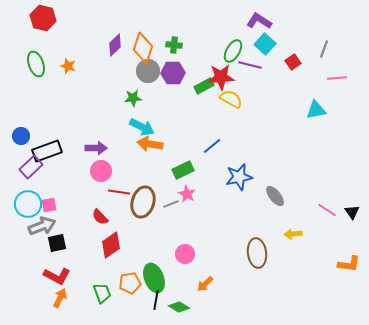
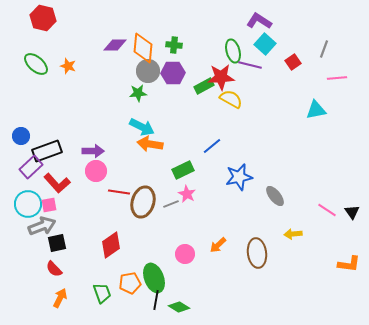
purple diamond at (115, 45): rotated 45 degrees clockwise
orange diamond at (143, 48): rotated 12 degrees counterclockwise
green ellipse at (233, 51): rotated 45 degrees counterclockwise
green ellipse at (36, 64): rotated 30 degrees counterclockwise
green star at (133, 98): moved 5 px right, 5 px up
purple arrow at (96, 148): moved 3 px left, 3 px down
pink circle at (101, 171): moved 5 px left
red semicircle at (100, 217): moved 46 px left, 52 px down
red L-shape at (57, 276): moved 93 px up; rotated 20 degrees clockwise
orange arrow at (205, 284): moved 13 px right, 39 px up
